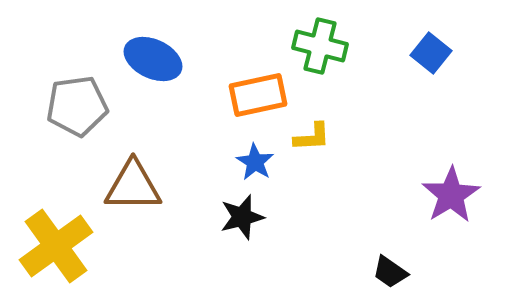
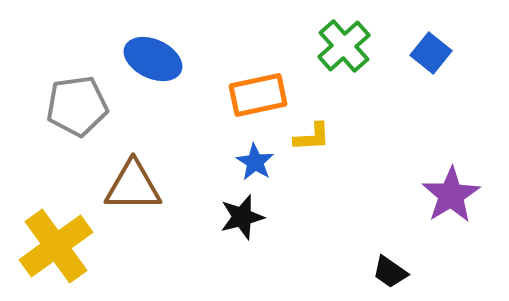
green cross: moved 24 px right; rotated 34 degrees clockwise
